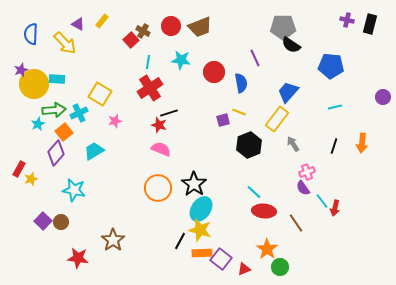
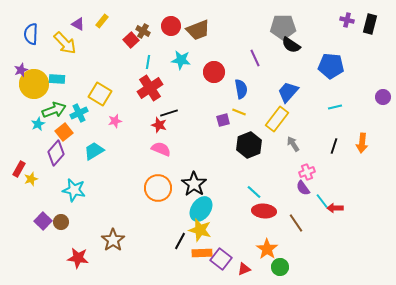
brown trapezoid at (200, 27): moved 2 px left, 3 px down
blue semicircle at (241, 83): moved 6 px down
green arrow at (54, 110): rotated 15 degrees counterclockwise
red arrow at (335, 208): rotated 77 degrees clockwise
